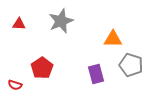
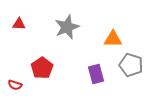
gray star: moved 6 px right, 6 px down
